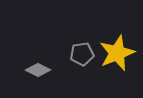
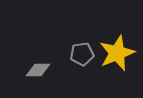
gray diamond: rotated 25 degrees counterclockwise
